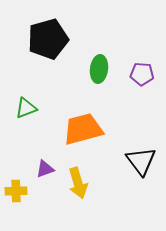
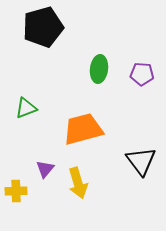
black pentagon: moved 5 px left, 12 px up
purple triangle: rotated 30 degrees counterclockwise
